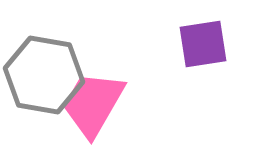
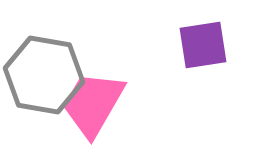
purple square: moved 1 px down
